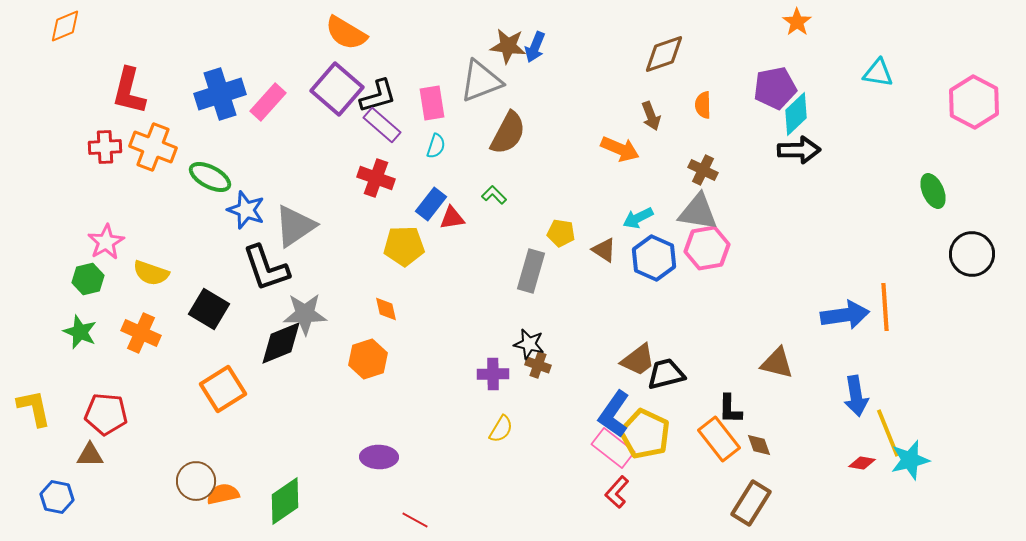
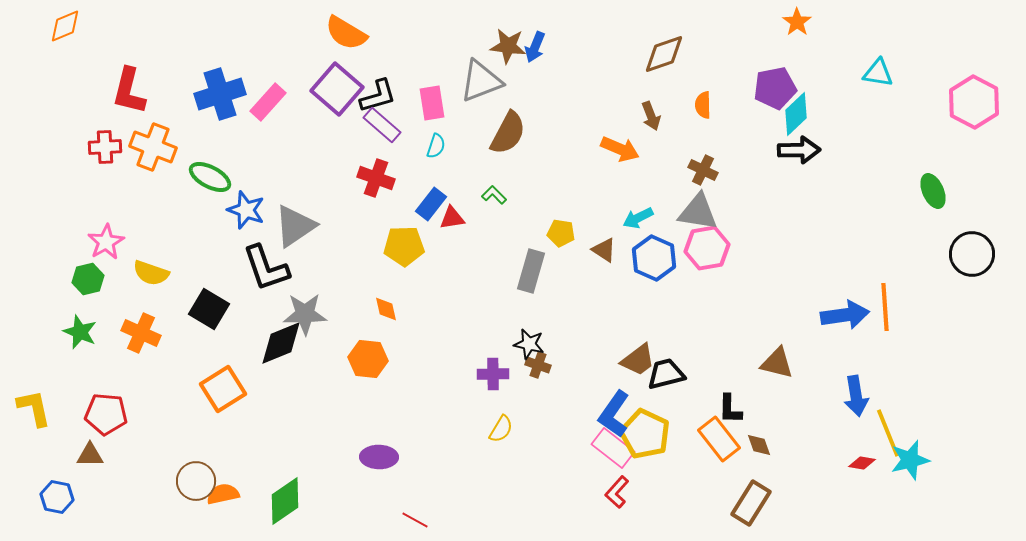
orange hexagon at (368, 359): rotated 24 degrees clockwise
